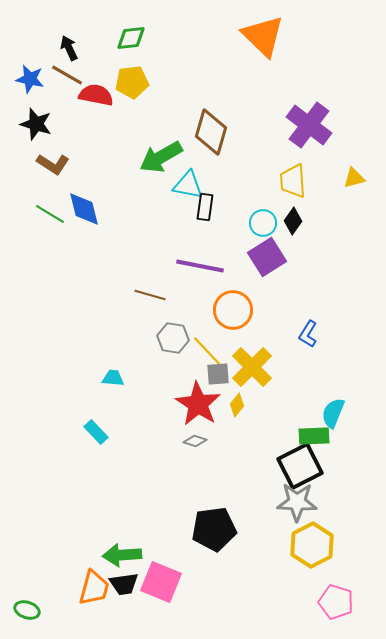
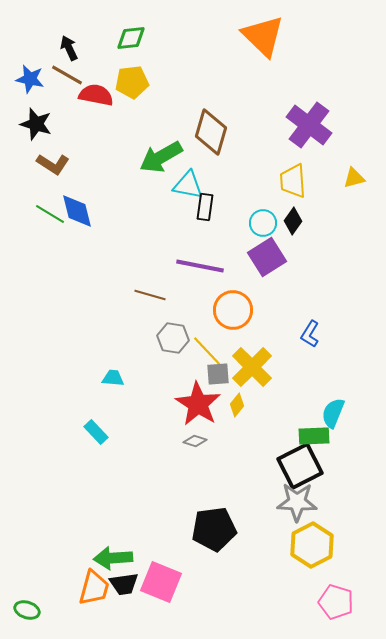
blue diamond at (84, 209): moved 7 px left, 2 px down
blue L-shape at (308, 334): moved 2 px right
green arrow at (122, 555): moved 9 px left, 3 px down
